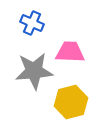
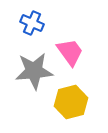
pink trapezoid: rotated 52 degrees clockwise
